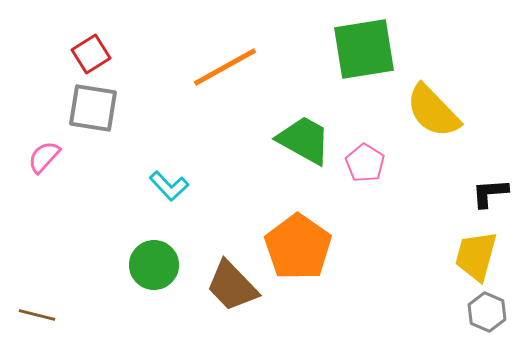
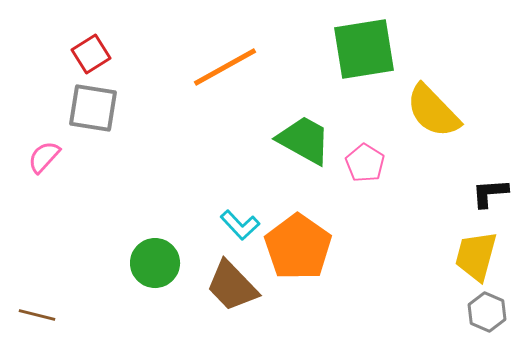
cyan L-shape: moved 71 px right, 39 px down
green circle: moved 1 px right, 2 px up
